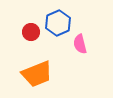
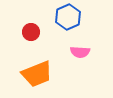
blue hexagon: moved 10 px right, 6 px up
pink semicircle: moved 8 px down; rotated 72 degrees counterclockwise
